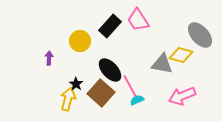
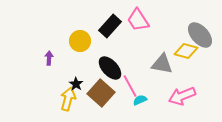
yellow diamond: moved 5 px right, 4 px up
black ellipse: moved 2 px up
cyan semicircle: moved 3 px right
